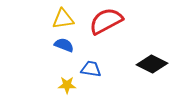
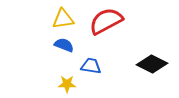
blue trapezoid: moved 3 px up
yellow star: moved 1 px up
